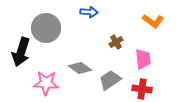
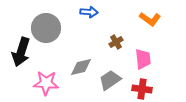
orange L-shape: moved 3 px left, 2 px up
gray diamond: moved 1 px right, 1 px up; rotated 50 degrees counterclockwise
